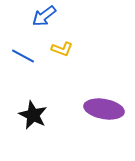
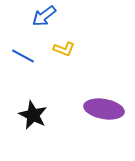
yellow L-shape: moved 2 px right
